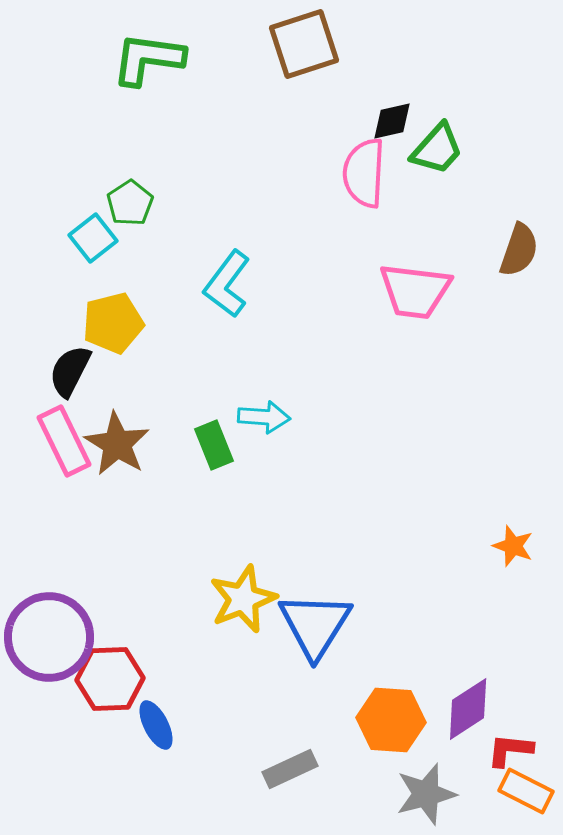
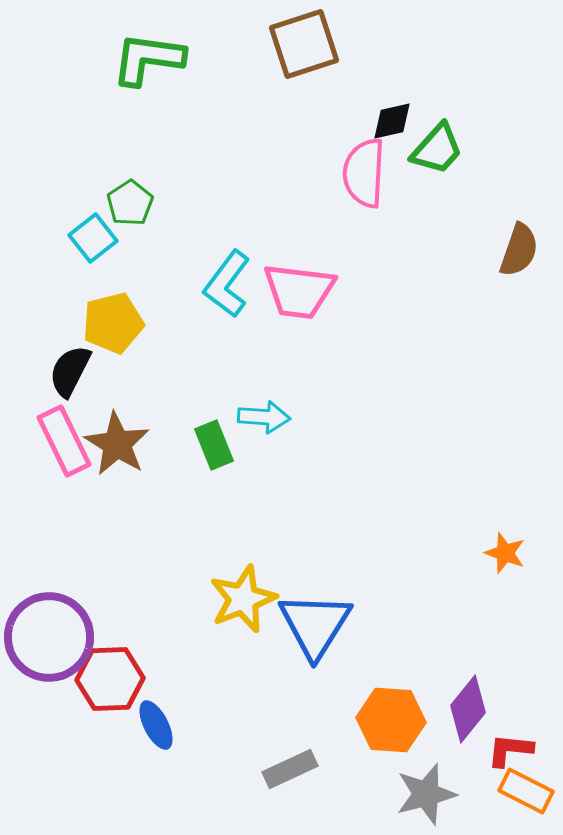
pink trapezoid: moved 116 px left
orange star: moved 8 px left, 7 px down
purple diamond: rotated 18 degrees counterclockwise
